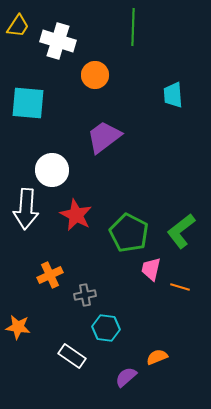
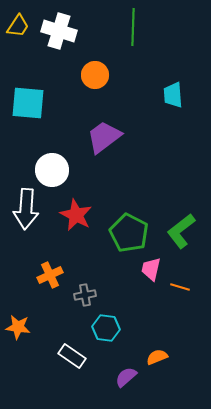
white cross: moved 1 px right, 10 px up
